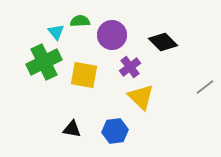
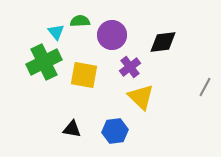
black diamond: rotated 52 degrees counterclockwise
gray line: rotated 24 degrees counterclockwise
